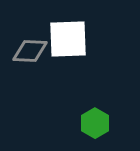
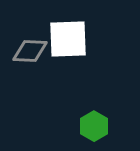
green hexagon: moved 1 px left, 3 px down
